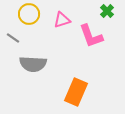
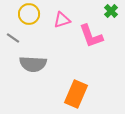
green cross: moved 4 px right
orange rectangle: moved 2 px down
